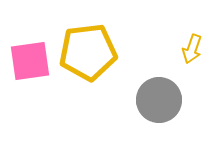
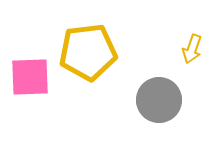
pink square: moved 16 px down; rotated 6 degrees clockwise
